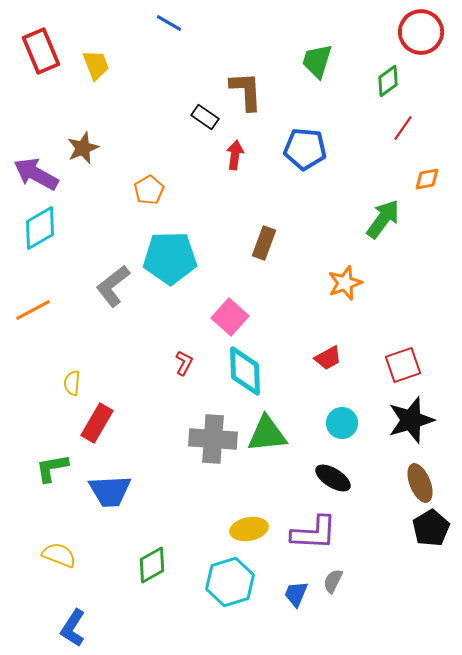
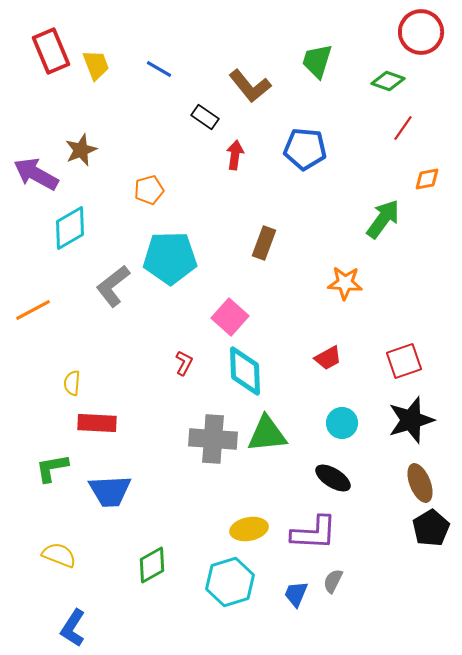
blue line at (169, 23): moved 10 px left, 46 px down
red rectangle at (41, 51): moved 10 px right
green diamond at (388, 81): rotated 56 degrees clockwise
brown L-shape at (246, 91): moved 4 px right, 5 px up; rotated 144 degrees clockwise
brown star at (83, 148): moved 2 px left, 2 px down
orange pentagon at (149, 190): rotated 16 degrees clockwise
cyan diamond at (40, 228): moved 30 px right
orange star at (345, 283): rotated 24 degrees clockwise
red square at (403, 365): moved 1 px right, 4 px up
red rectangle at (97, 423): rotated 63 degrees clockwise
